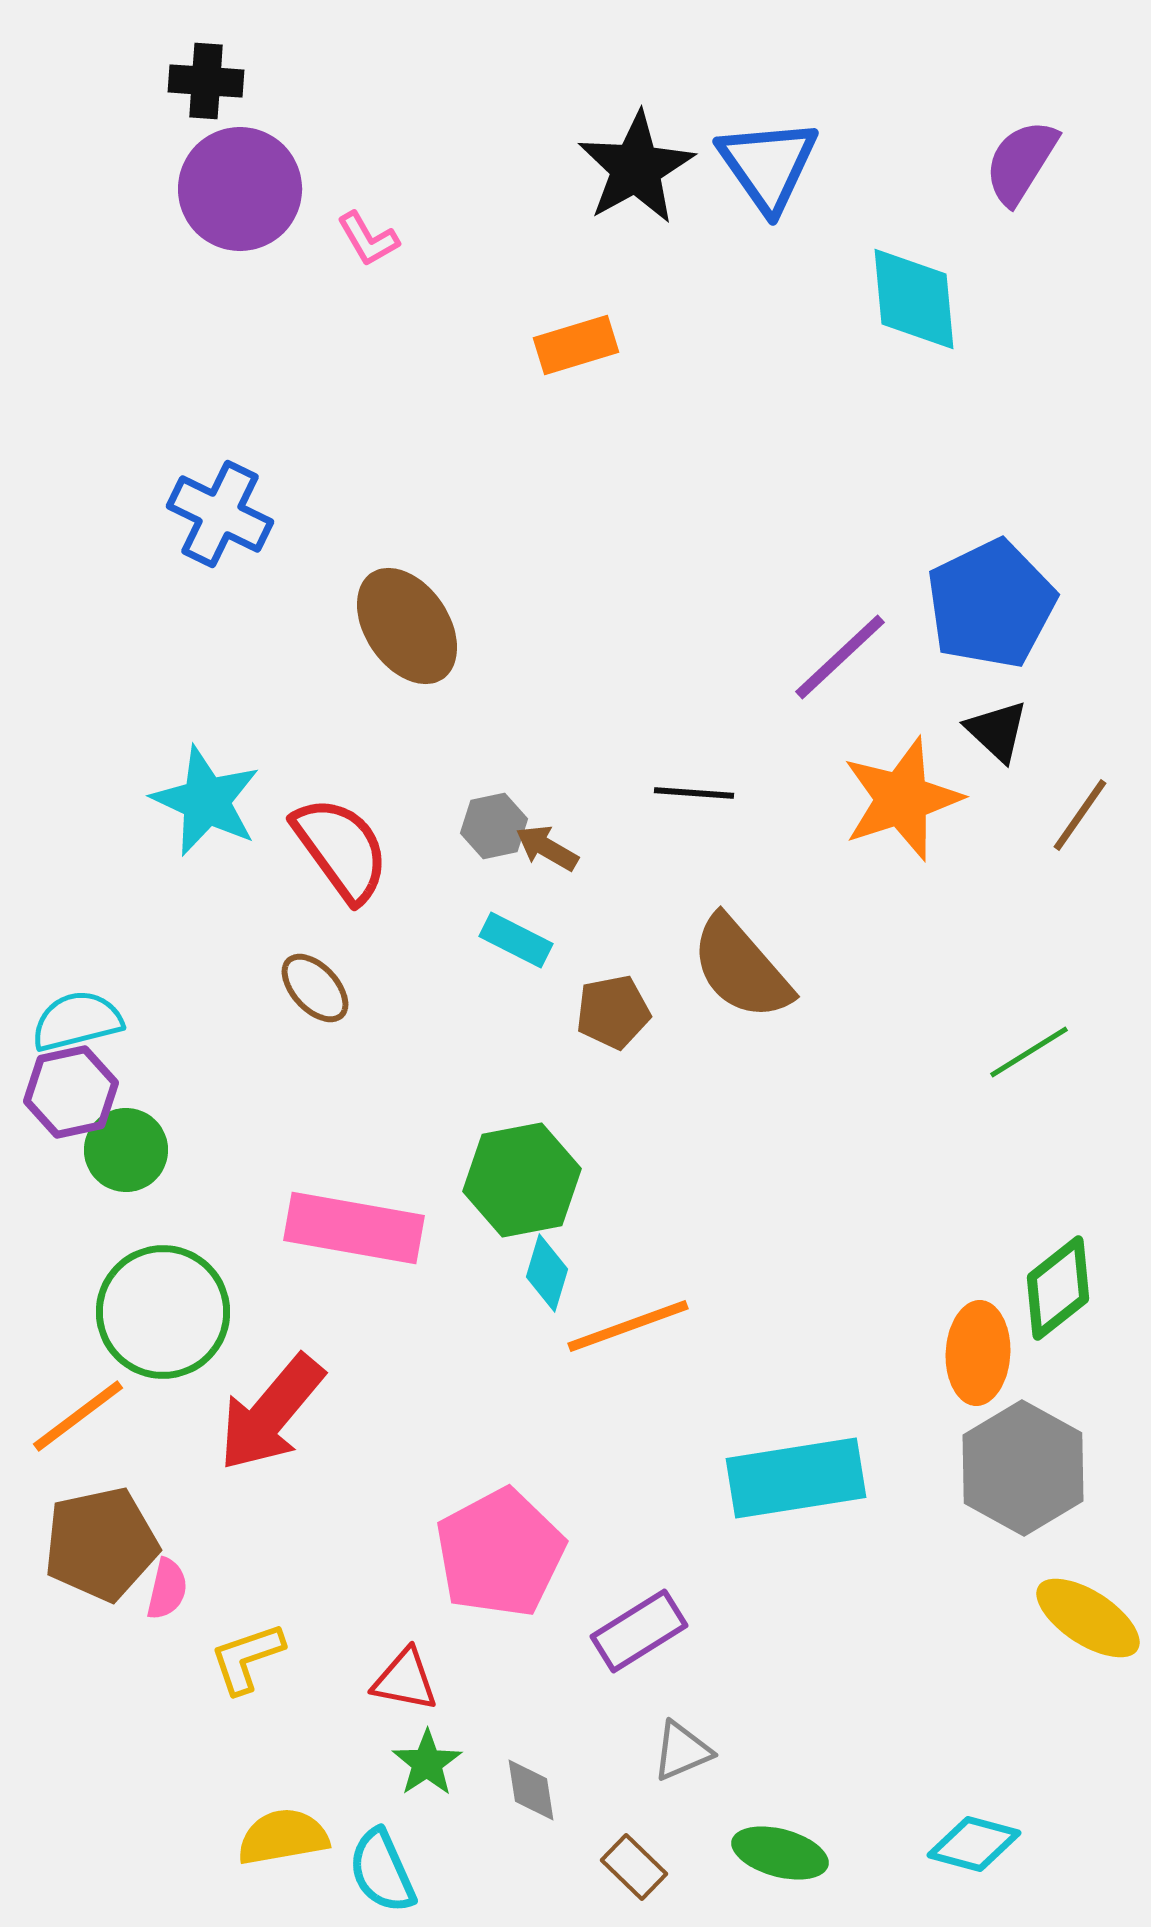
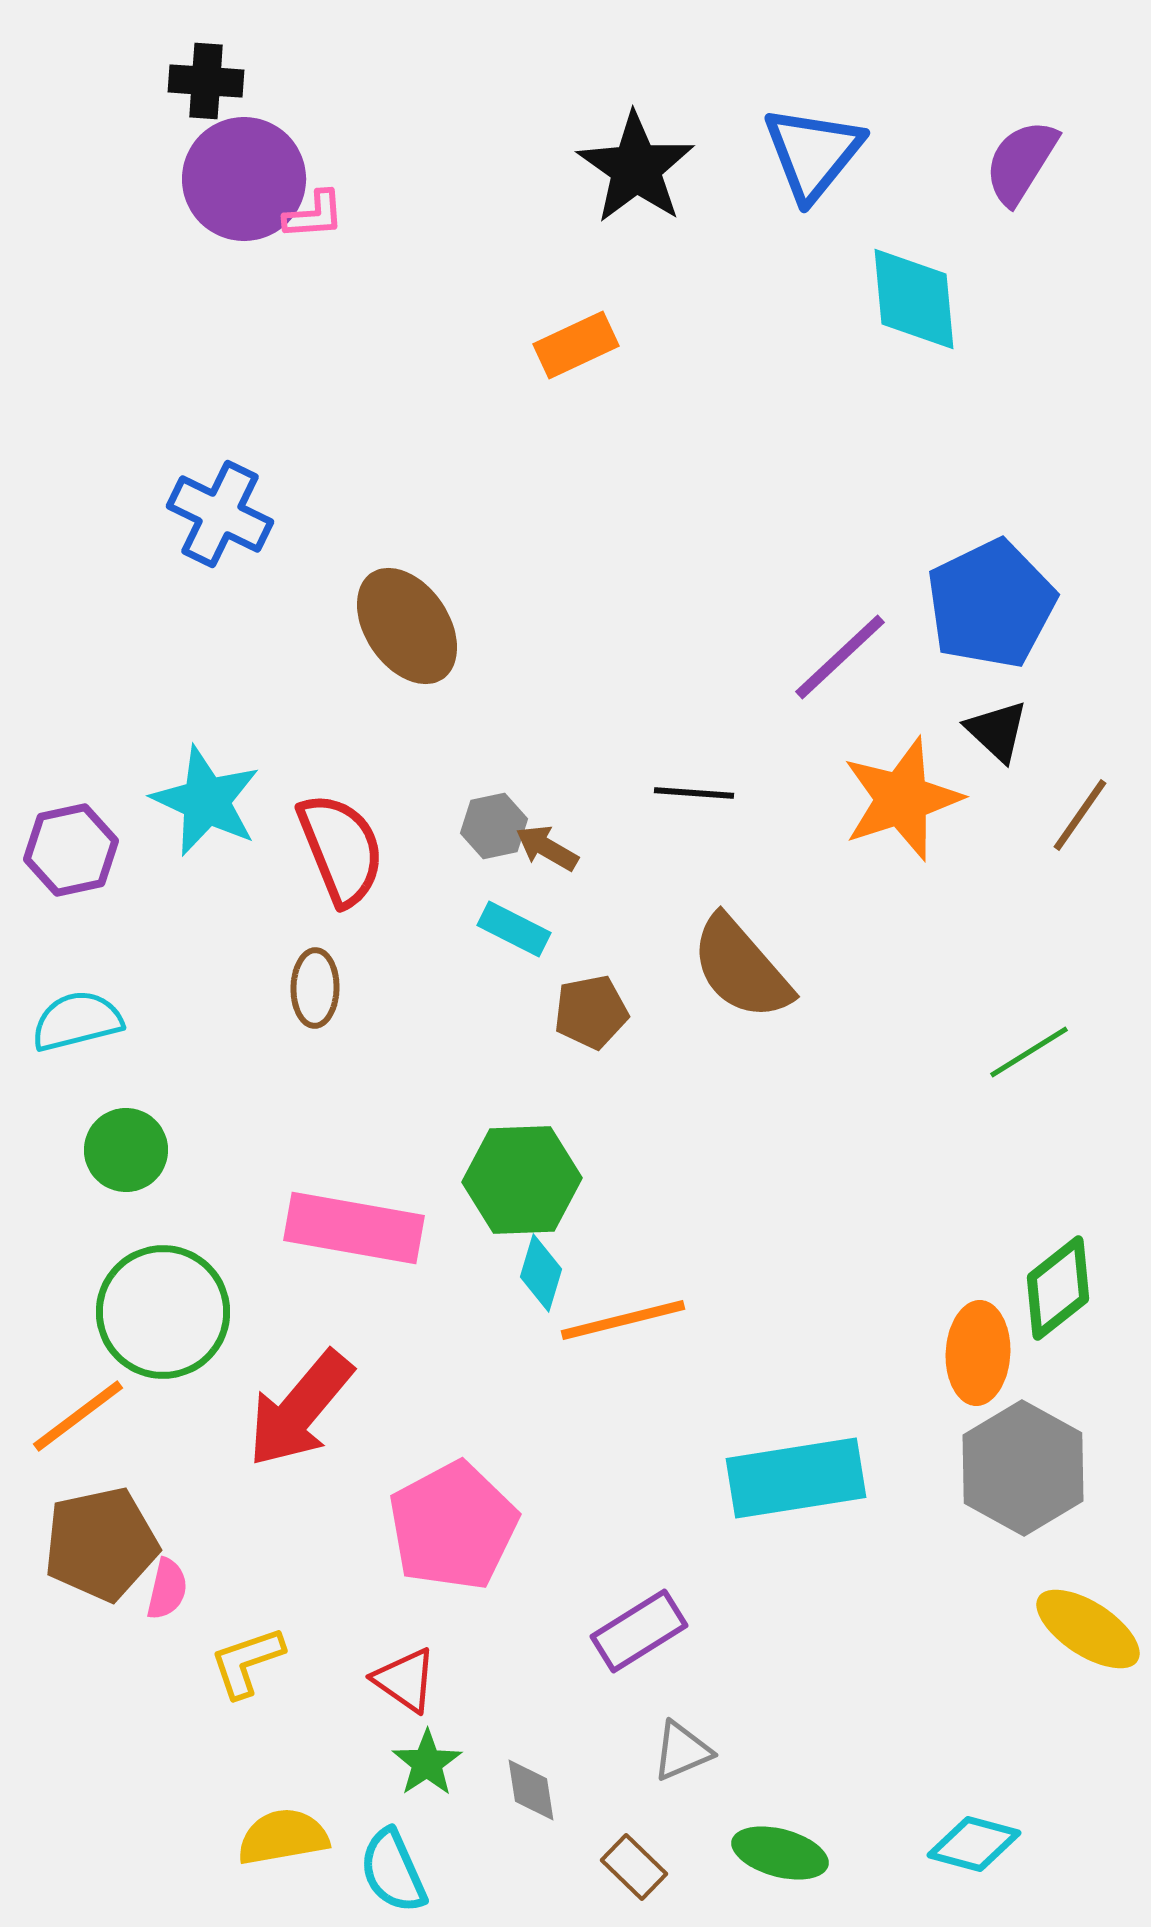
blue triangle at (768, 165): moved 45 px right, 12 px up; rotated 14 degrees clockwise
black star at (636, 168): rotated 8 degrees counterclockwise
purple circle at (240, 189): moved 4 px right, 10 px up
pink L-shape at (368, 239): moved 54 px left, 24 px up; rotated 64 degrees counterclockwise
orange rectangle at (576, 345): rotated 8 degrees counterclockwise
red semicircle at (341, 849): rotated 14 degrees clockwise
cyan rectangle at (516, 940): moved 2 px left, 11 px up
brown ellipse at (315, 988): rotated 44 degrees clockwise
brown pentagon at (613, 1012): moved 22 px left
purple hexagon at (71, 1092): moved 242 px up
green hexagon at (522, 1180): rotated 9 degrees clockwise
cyan diamond at (547, 1273): moved 6 px left
orange line at (628, 1326): moved 5 px left, 6 px up; rotated 6 degrees clockwise
red arrow at (271, 1413): moved 29 px right, 4 px up
pink pentagon at (500, 1553): moved 47 px left, 27 px up
yellow ellipse at (1088, 1618): moved 11 px down
yellow L-shape at (247, 1658): moved 4 px down
red triangle at (405, 1680): rotated 24 degrees clockwise
cyan semicircle at (382, 1871): moved 11 px right
